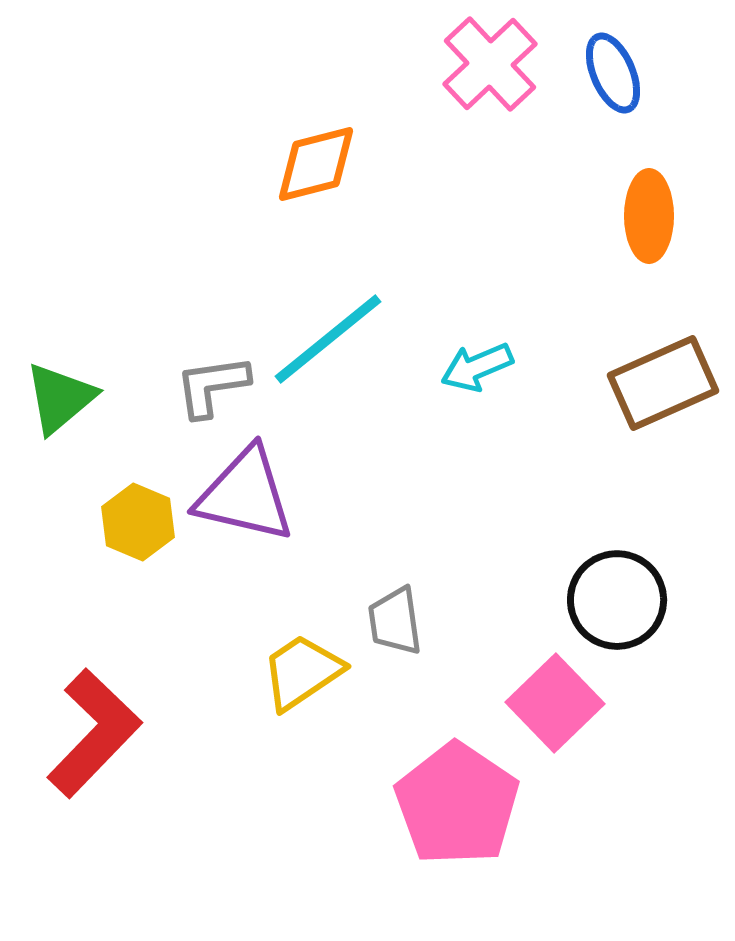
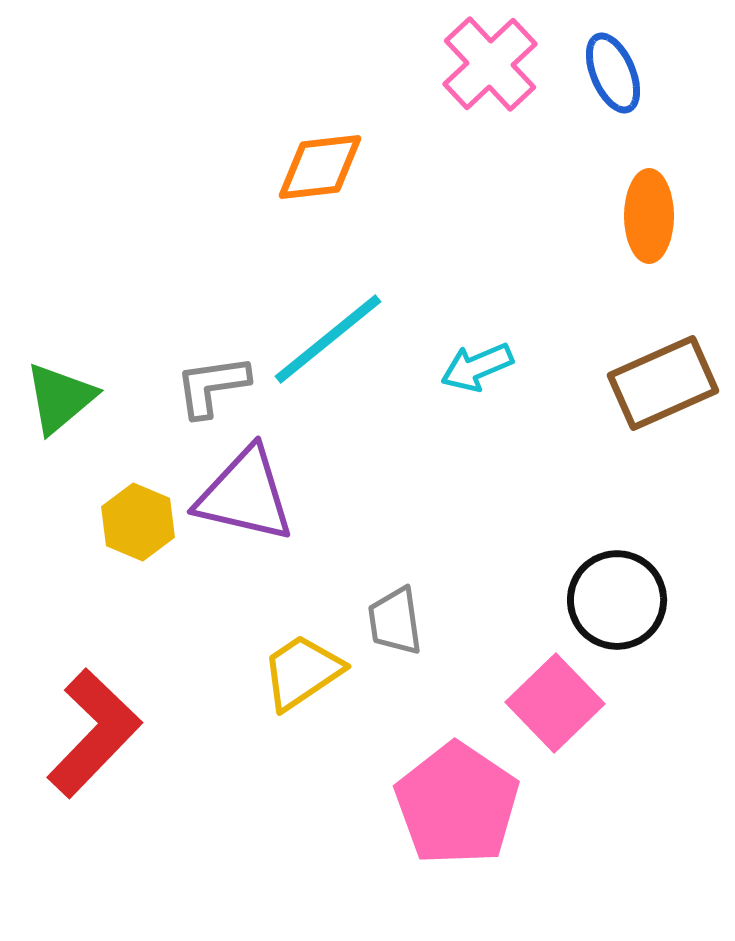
orange diamond: moved 4 px right, 3 px down; rotated 8 degrees clockwise
